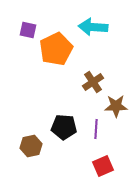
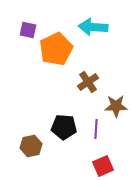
brown cross: moved 5 px left
